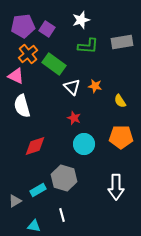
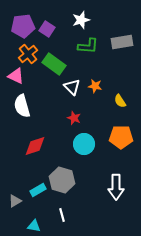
gray hexagon: moved 2 px left, 2 px down
